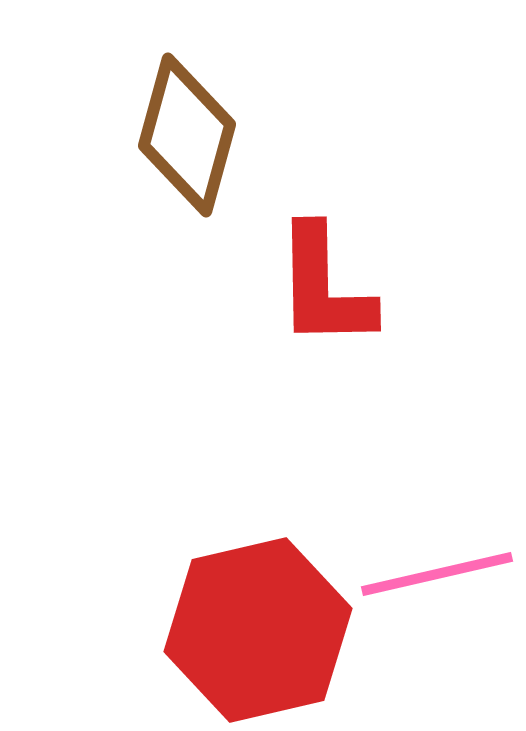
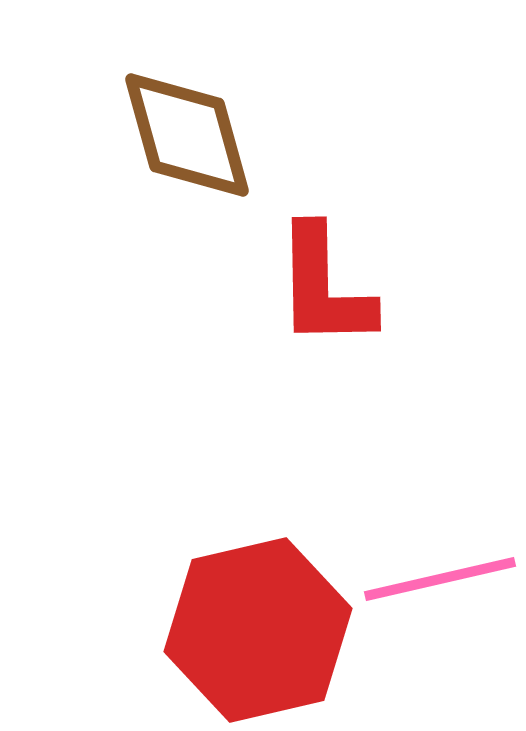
brown diamond: rotated 31 degrees counterclockwise
pink line: moved 3 px right, 5 px down
